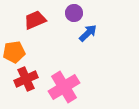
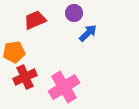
red cross: moved 1 px left, 2 px up
